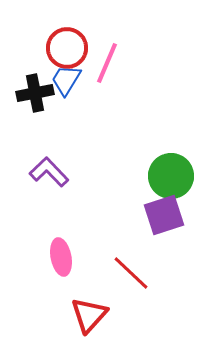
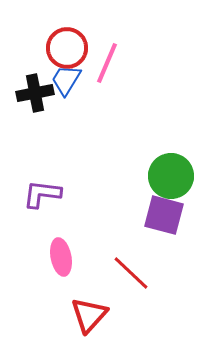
purple L-shape: moved 7 px left, 22 px down; rotated 39 degrees counterclockwise
purple square: rotated 33 degrees clockwise
